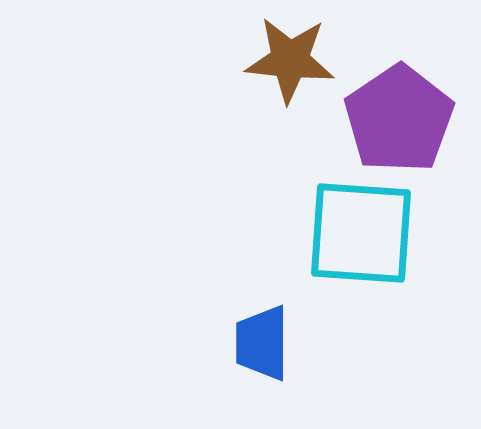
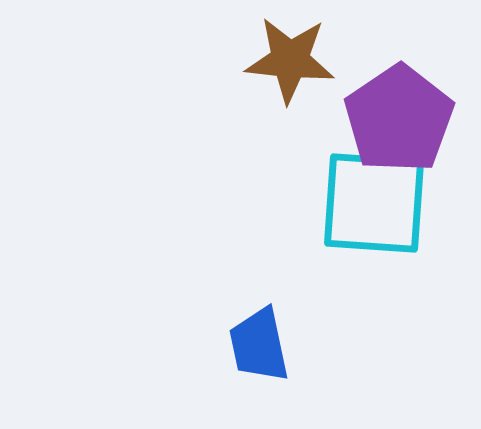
cyan square: moved 13 px right, 30 px up
blue trapezoid: moved 3 px left, 2 px down; rotated 12 degrees counterclockwise
